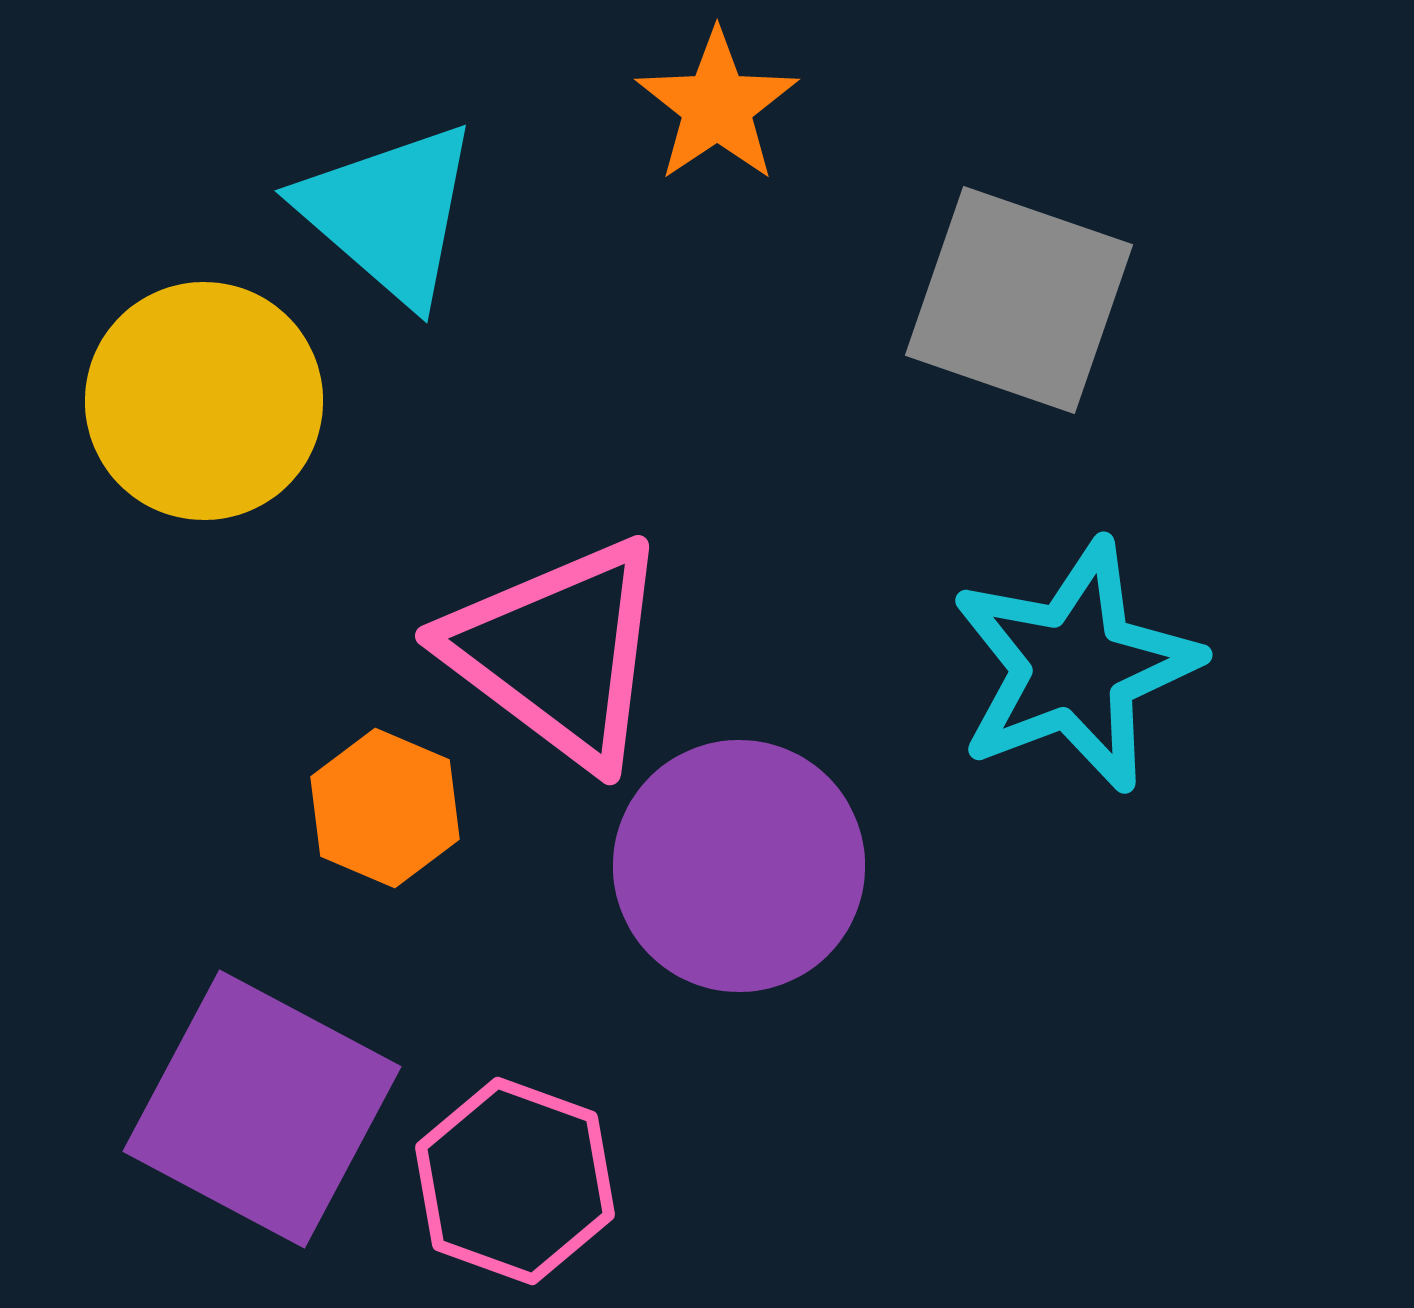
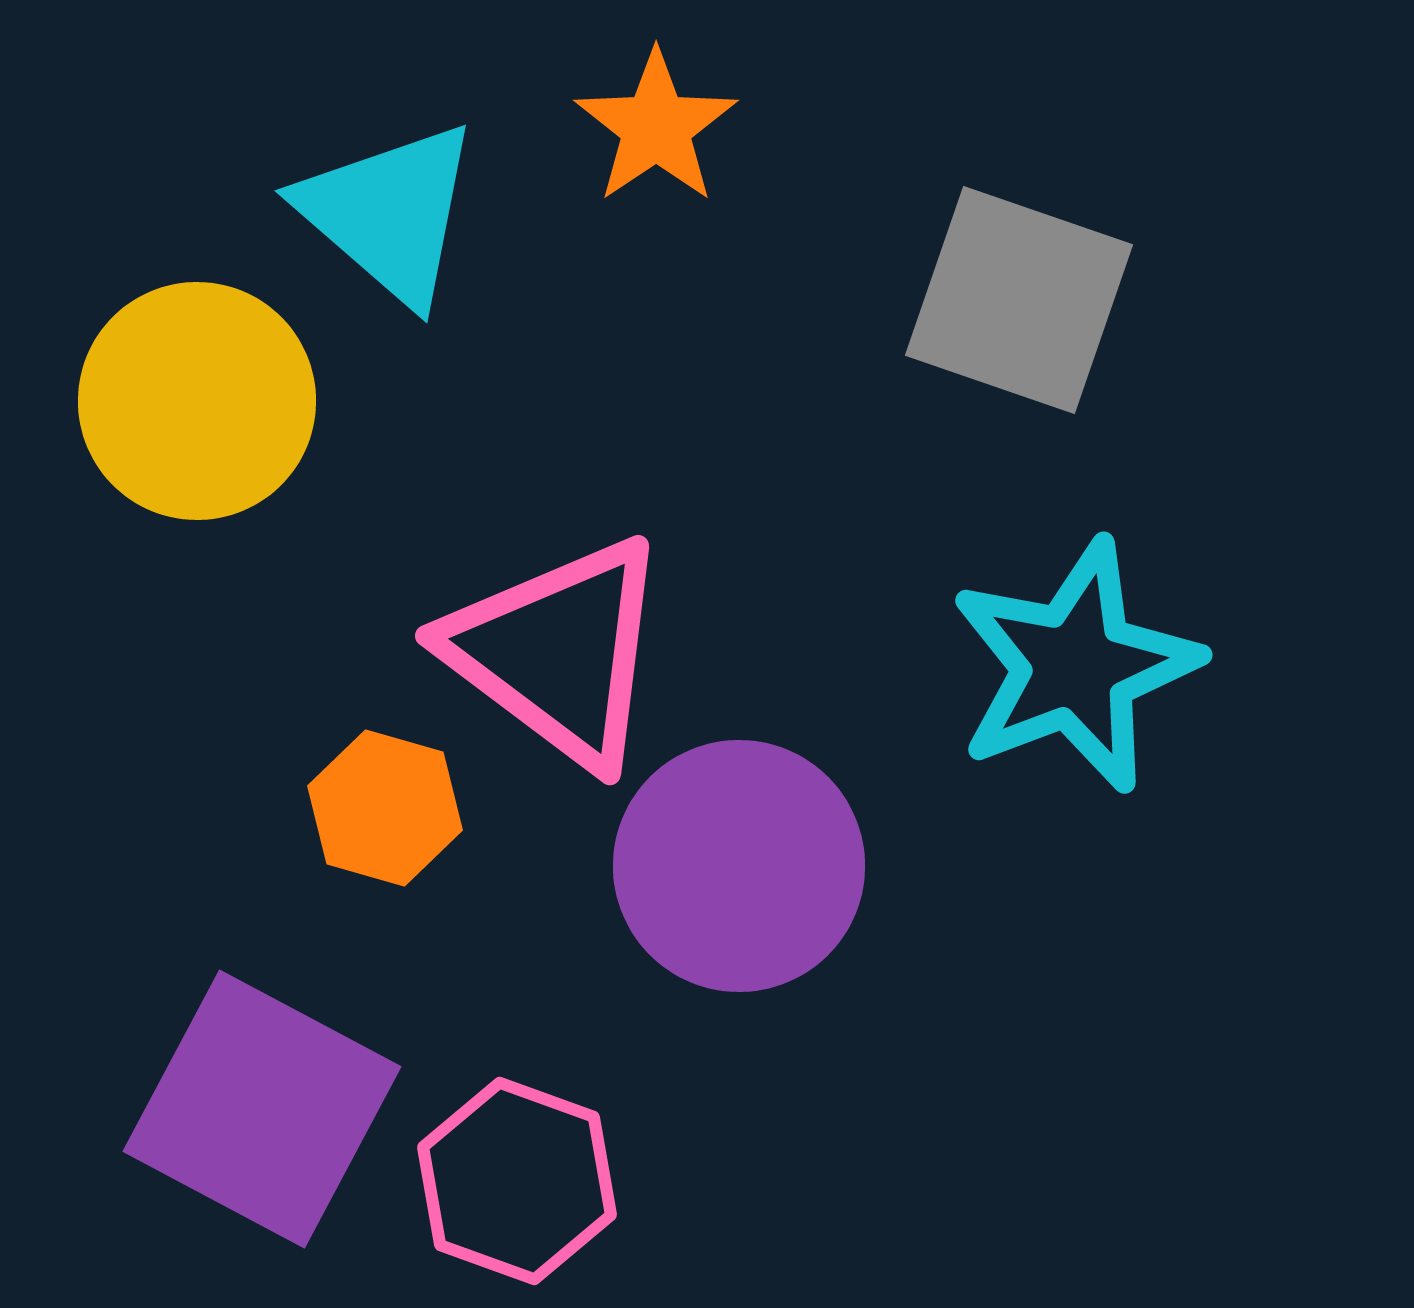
orange star: moved 61 px left, 21 px down
yellow circle: moved 7 px left
orange hexagon: rotated 7 degrees counterclockwise
pink hexagon: moved 2 px right
